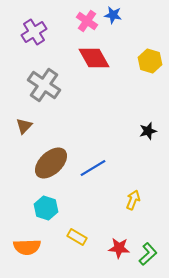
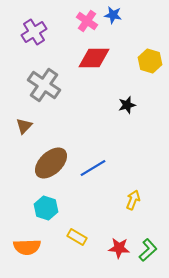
red diamond: rotated 60 degrees counterclockwise
black star: moved 21 px left, 26 px up
green L-shape: moved 4 px up
